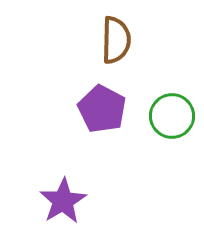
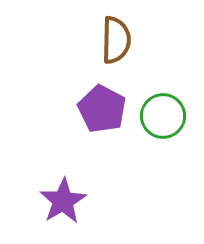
green circle: moved 9 px left
